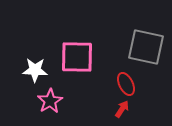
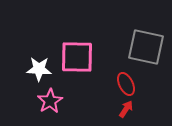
white star: moved 4 px right, 1 px up
red arrow: moved 4 px right
